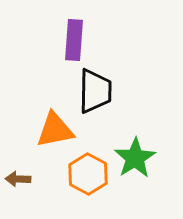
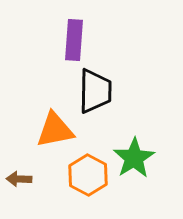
green star: moved 1 px left
orange hexagon: moved 1 px down
brown arrow: moved 1 px right
